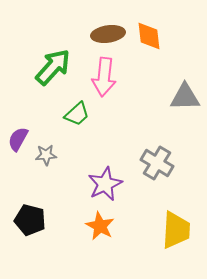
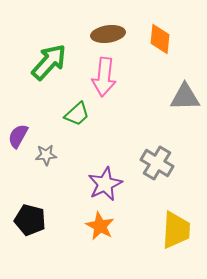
orange diamond: moved 11 px right, 3 px down; rotated 12 degrees clockwise
green arrow: moved 4 px left, 5 px up
purple semicircle: moved 3 px up
